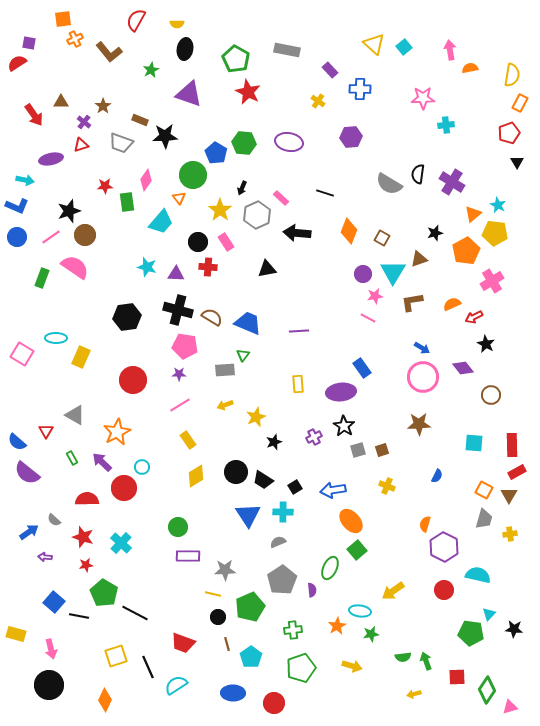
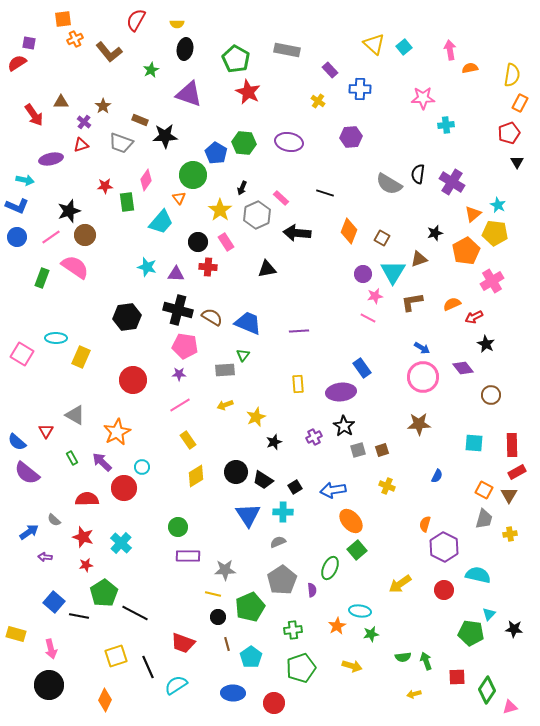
yellow arrow at (393, 591): moved 7 px right, 7 px up
green pentagon at (104, 593): rotated 8 degrees clockwise
